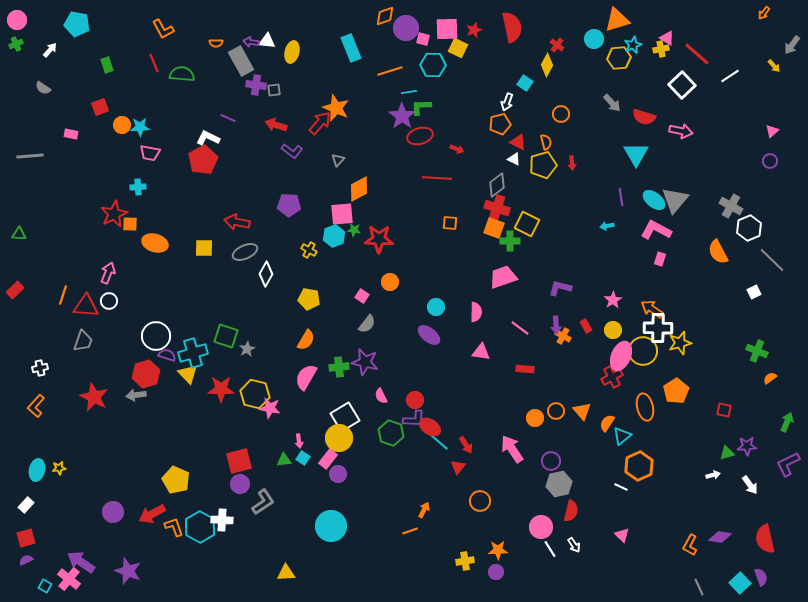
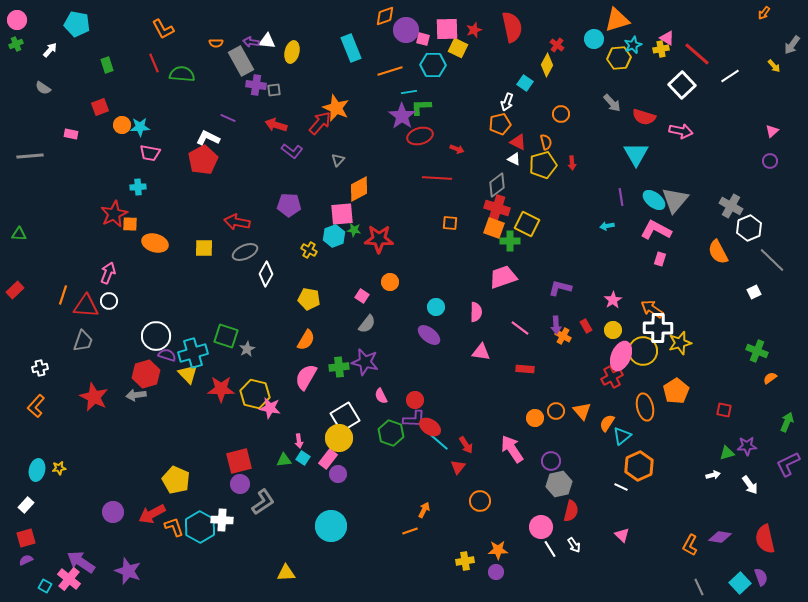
purple circle at (406, 28): moved 2 px down
